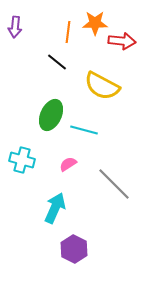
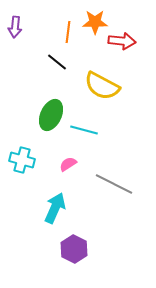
orange star: moved 1 px up
gray line: rotated 18 degrees counterclockwise
